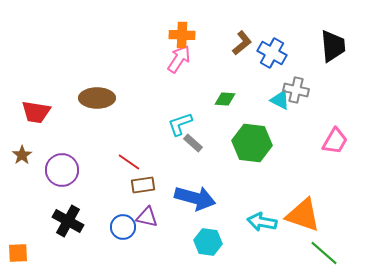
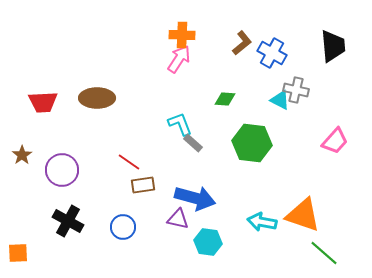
red trapezoid: moved 7 px right, 10 px up; rotated 12 degrees counterclockwise
cyan L-shape: rotated 88 degrees clockwise
pink trapezoid: rotated 12 degrees clockwise
purple triangle: moved 31 px right, 2 px down
